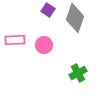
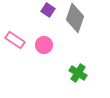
pink rectangle: rotated 36 degrees clockwise
green cross: rotated 30 degrees counterclockwise
